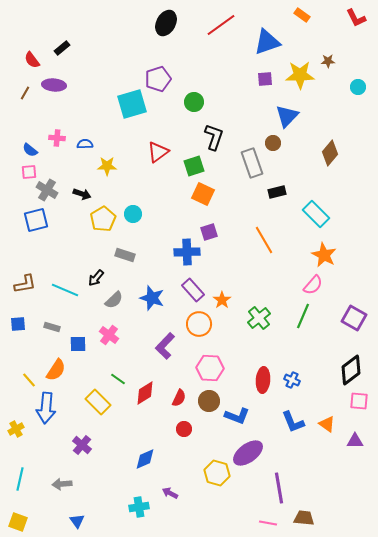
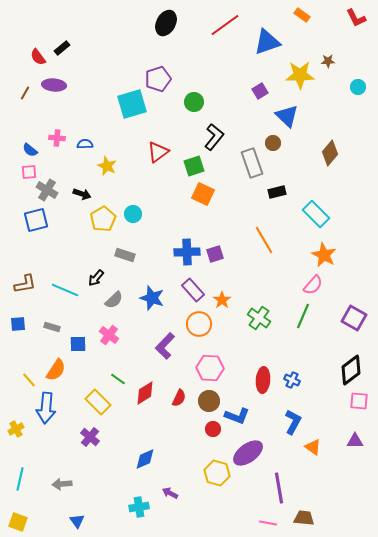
red line at (221, 25): moved 4 px right
red semicircle at (32, 60): moved 6 px right, 3 px up
purple square at (265, 79): moved 5 px left, 12 px down; rotated 28 degrees counterclockwise
blue triangle at (287, 116): rotated 30 degrees counterclockwise
black L-shape at (214, 137): rotated 20 degrees clockwise
yellow star at (107, 166): rotated 24 degrees clockwise
purple square at (209, 232): moved 6 px right, 22 px down
green cross at (259, 318): rotated 15 degrees counterclockwise
blue L-shape at (293, 422): rotated 130 degrees counterclockwise
orange triangle at (327, 424): moved 14 px left, 23 px down
red circle at (184, 429): moved 29 px right
purple cross at (82, 445): moved 8 px right, 8 px up
